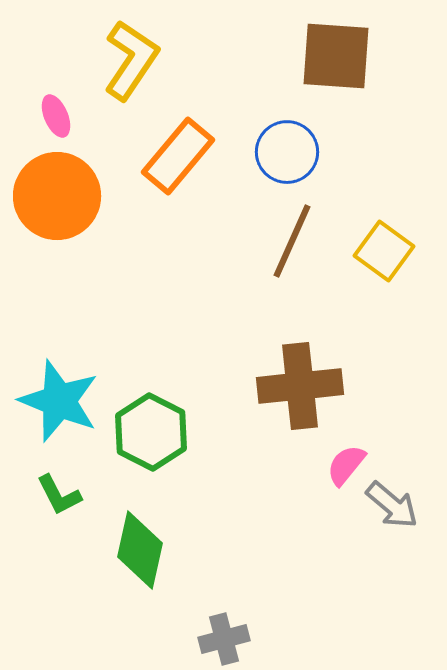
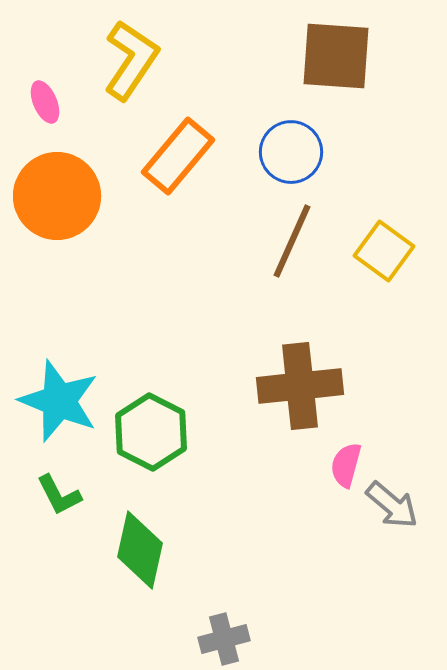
pink ellipse: moved 11 px left, 14 px up
blue circle: moved 4 px right
pink semicircle: rotated 24 degrees counterclockwise
